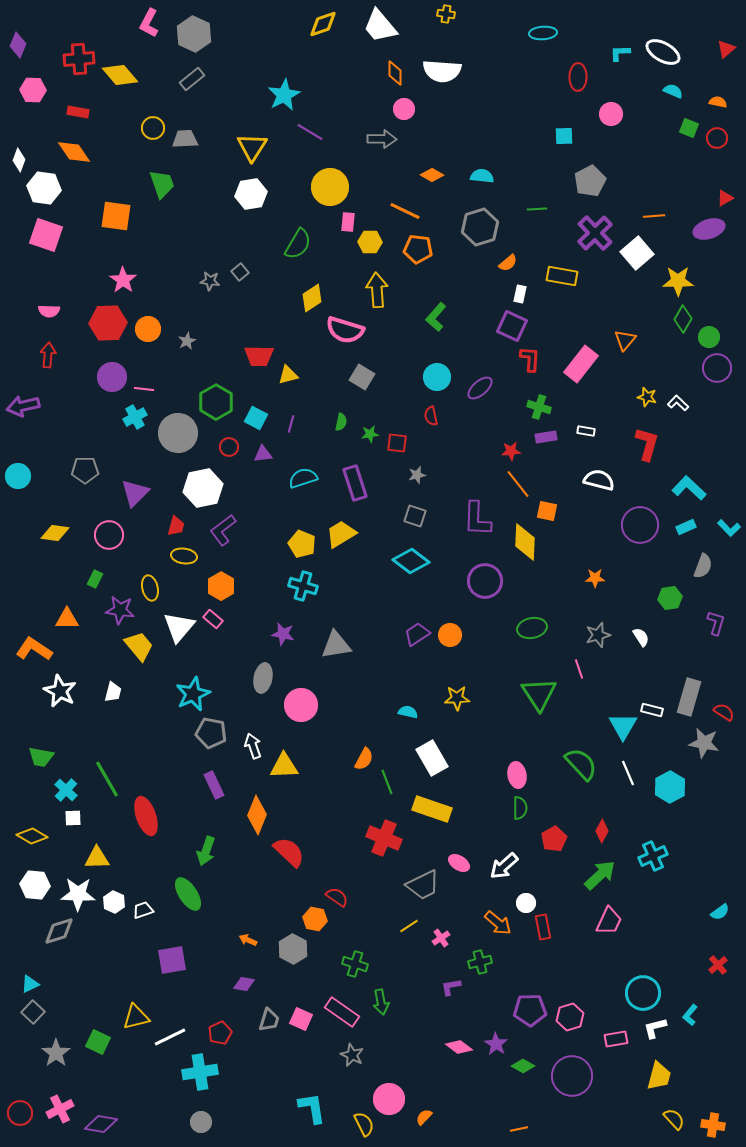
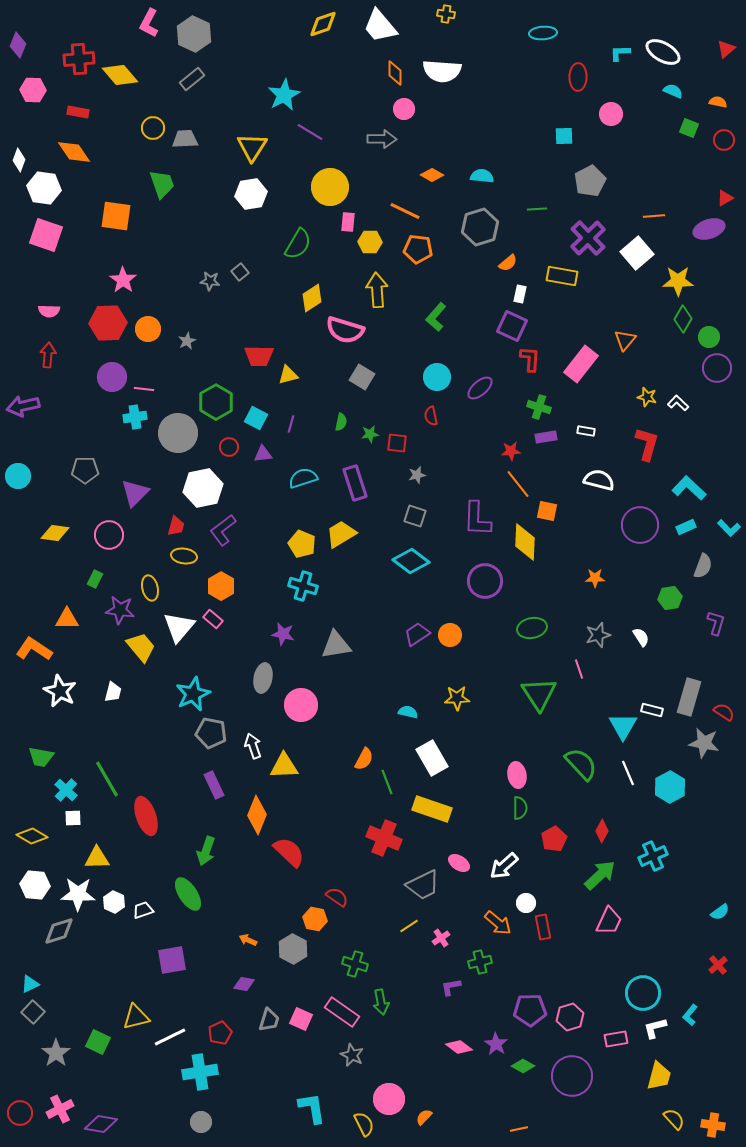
red circle at (717, 138): moved 7 px right, 2 px down
purple cross at (595, 233): moved 7 px left, 5 px down
cyan cross at (135, 417): rotated 20 degrees clockwise
yellow trapezoid at (139, 646): moved 2 px right, 1 px down
